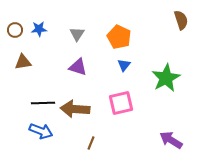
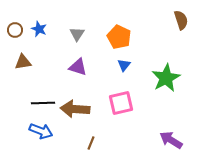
blue star: rotated 28 degrees clockwise
